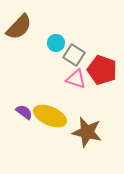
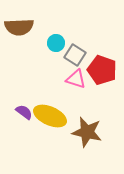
brown semicircle: rotated 44 degrees clockwise
gray square: moved 1 px right
